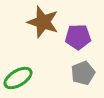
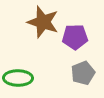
purple pentagon: moved 3 px left
green ellipse: rotated 32 degrees clockwise
